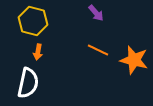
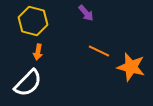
purple arrow: moved 10 px left
orange line: moved 1 px right, 1 px down
orange star: moved 3 px left, 7 px down
white semicircle: rotated 32 degrees clockwise
